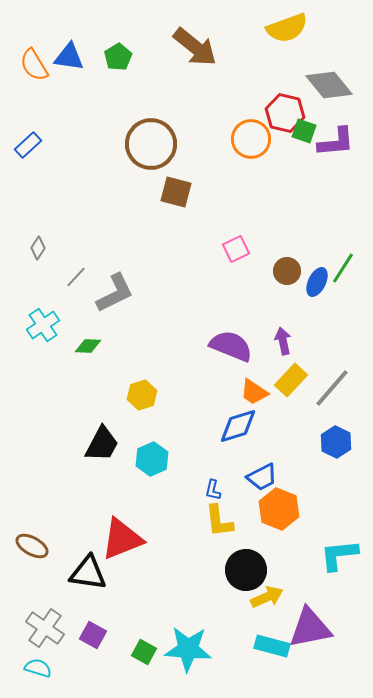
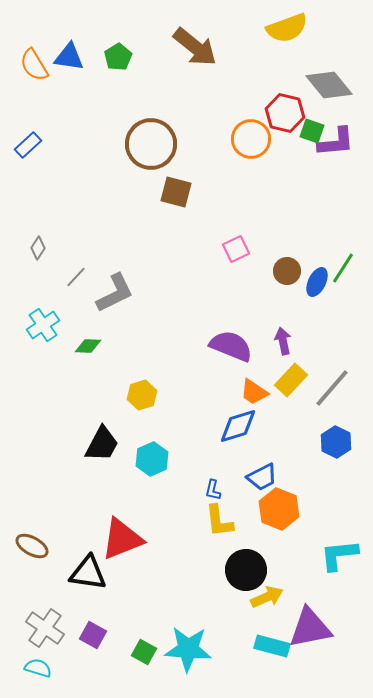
green square at (304, 131): moved 8 px right
